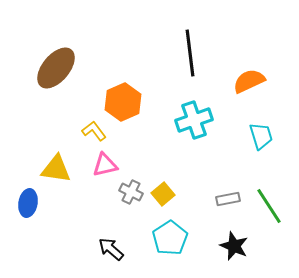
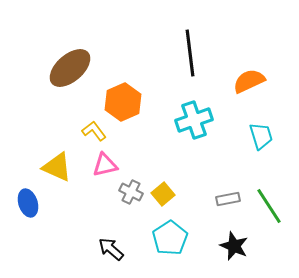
brown ellipse: moved 14 px right; rotated 9 degrees clockwise
yellow triangle: moved 1 px right, 2 px up; rotated 16 degrees clockwise
blue ellipse: rotated 28 degrees counterclockwise
